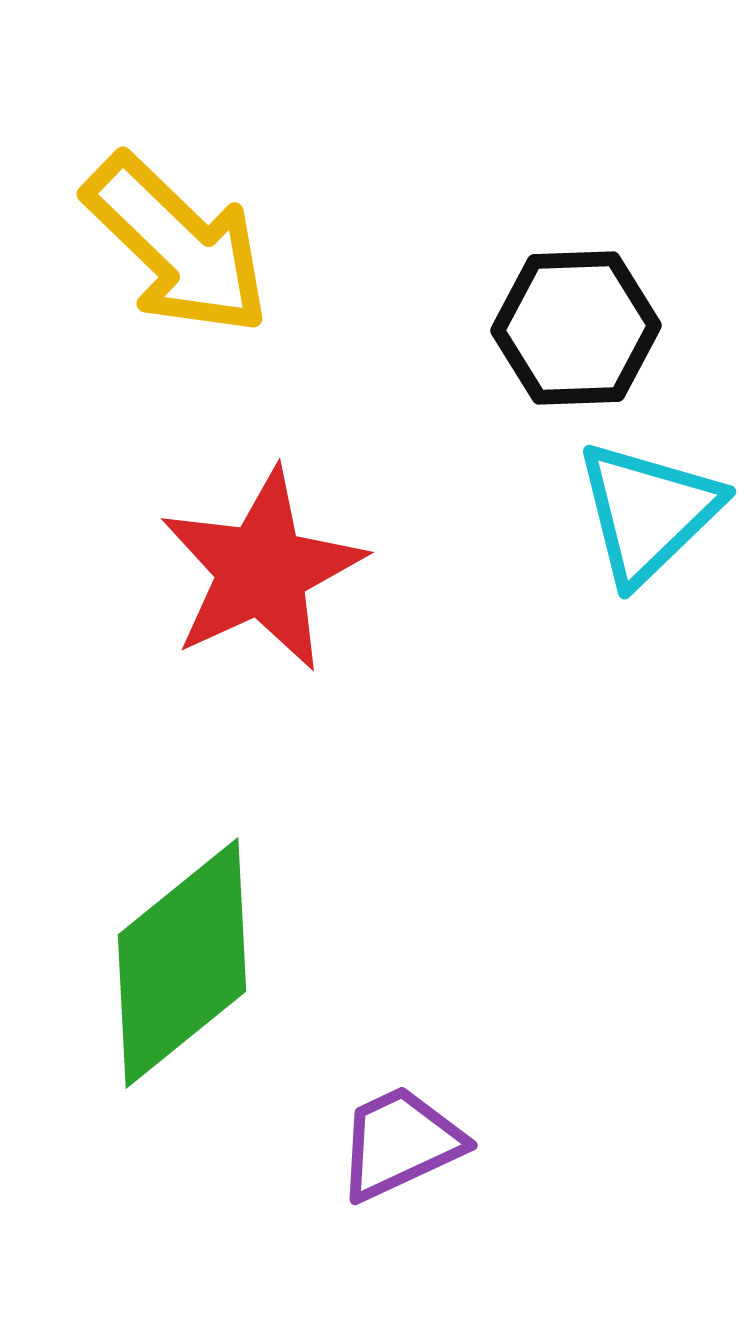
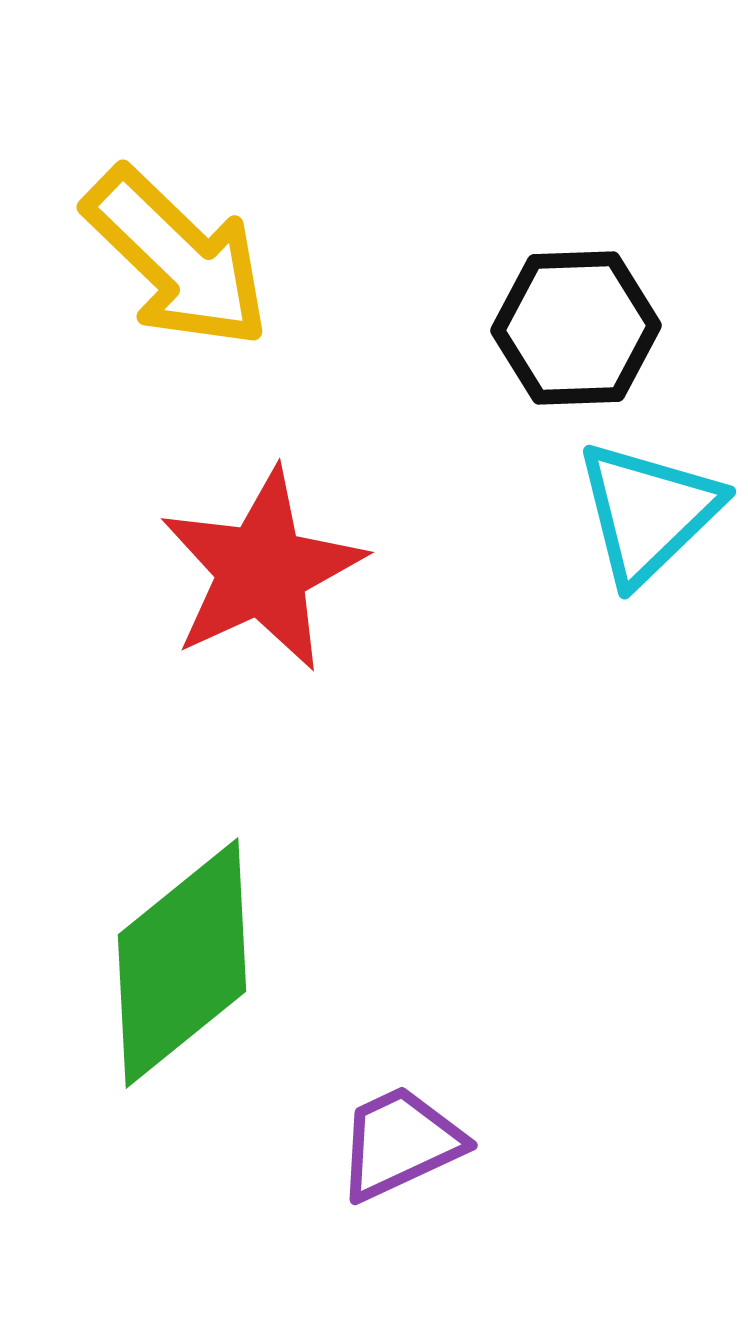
yellow arrow: moved 13 px down
